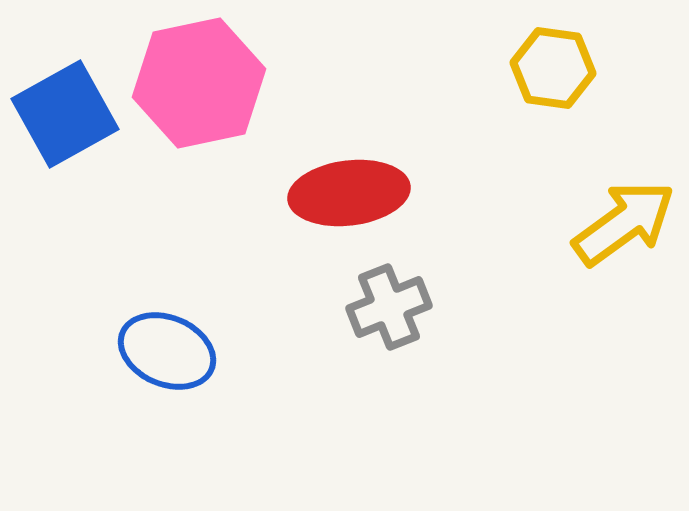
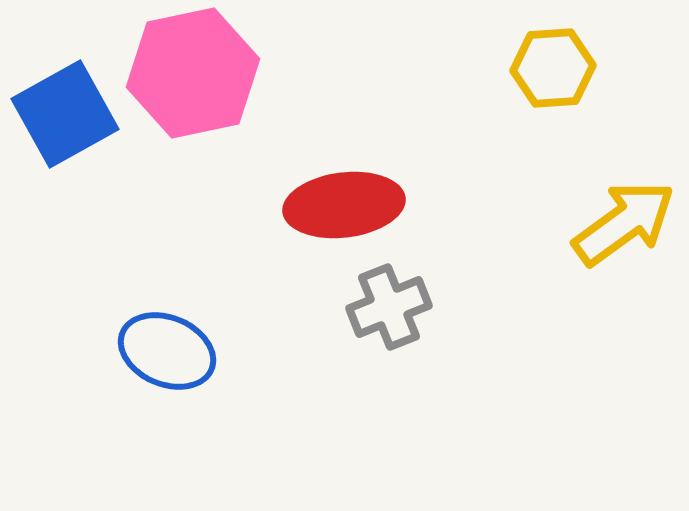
yellow hexagon: rotated 12 degrees counterclockwise
pink hexagon: moved 6 px left, 10 px up
red ellipse: moved 5 px left, 12 px down
